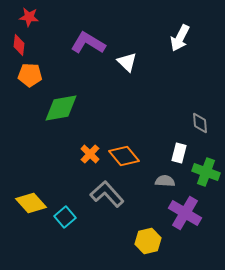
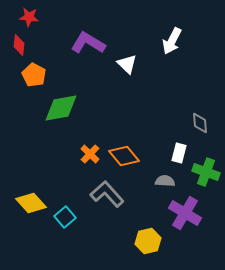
white arrow: moved 8 px left, 3 px down
white triangle: moved 2 px down
orange pentagon: moved 4 px right; rotated 25 degrees clockwise
